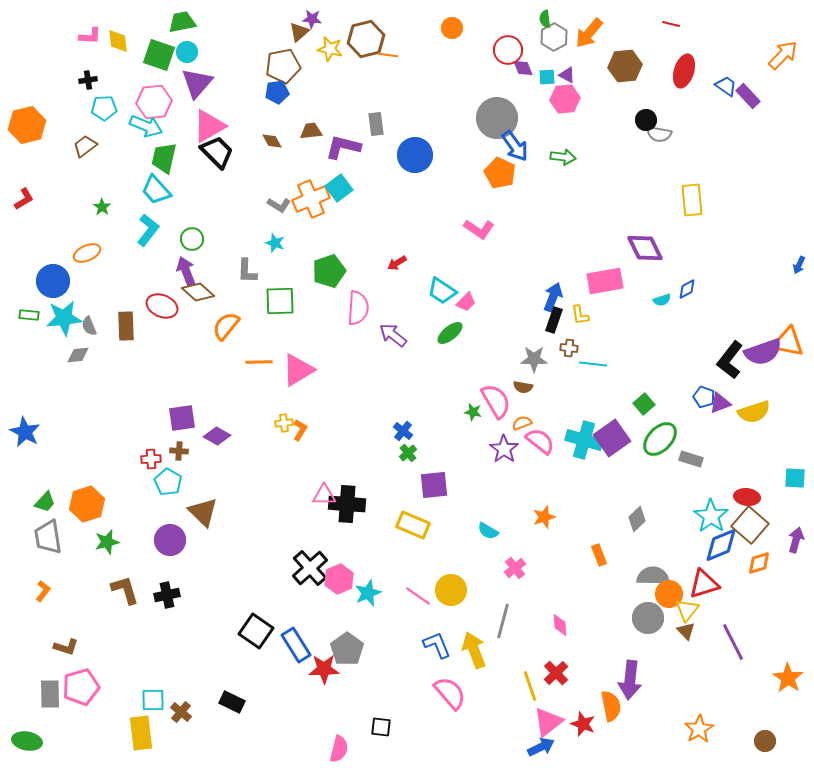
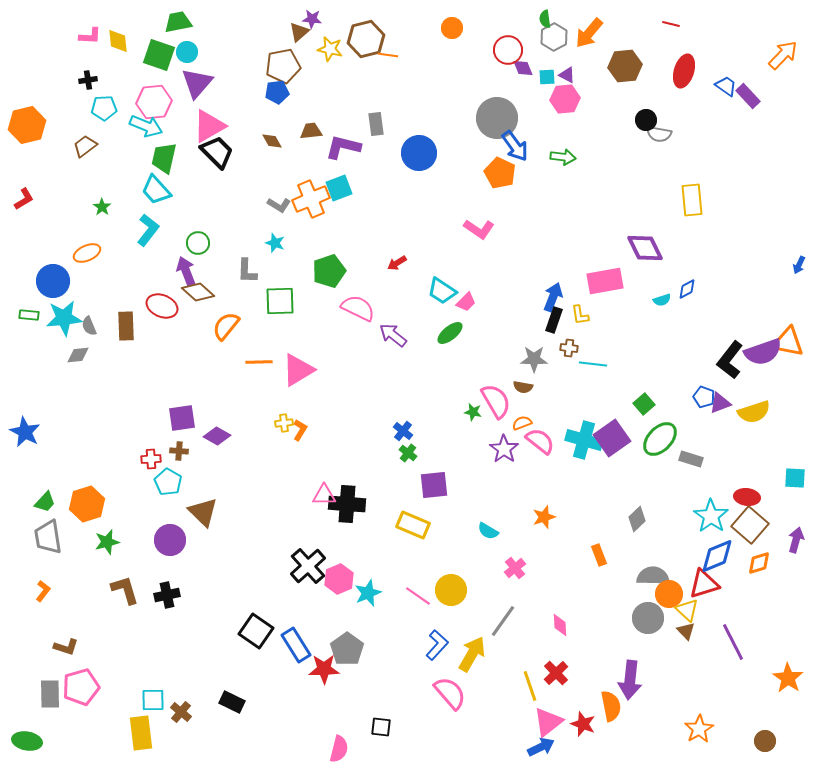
green trapezoid at (182, 22): moved 4 px left
blue circle at (415, 155): moved 4 px right, 2 px up
cyan square at (339, 188): rotated 16 degrees clockwise
green circle at (192, 239): moved 6 px right, 4 px down
pink semicircle at (358, 308): rotated 68 degrees counterclockwise
green cross at (408, 453): rotated 12 degrees counterclockwise
blue diamond at (721, 545): moved 4 px left, 11 px down
black cross at (310, 568): moved 2 px left, 2 px up
yellow triangle at (687, 610): rotated 25 degrees counterclockwise
gray line at (503, 621): rotated 20 degrees clockwise
blue L-shape at (437, 645): rotated 64 degrees clockwise
yellow arrow at (474, 650): moved 2 px left, 4 px down; rotated 51 degrees clockwise
